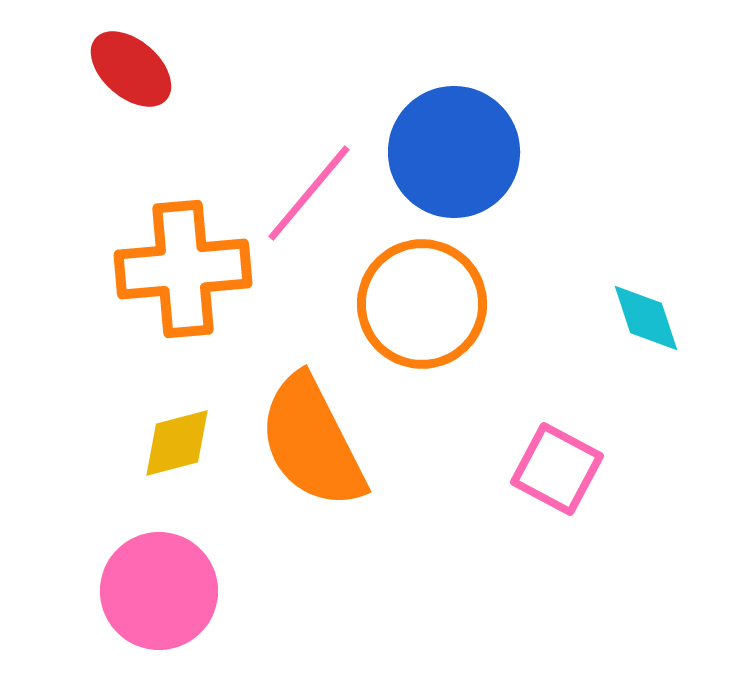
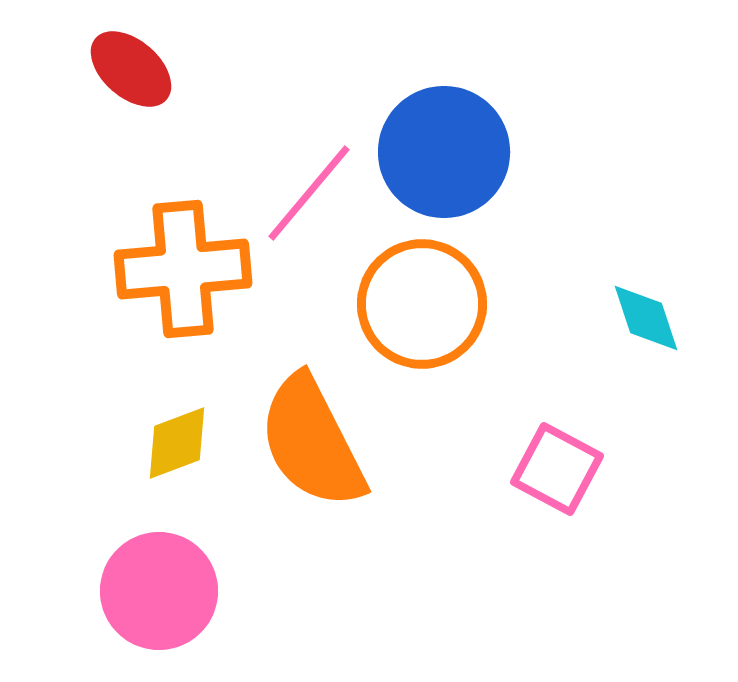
blue circle: moved 10 px left
yellow diamond: rotated 6 degrees counterclockwise
